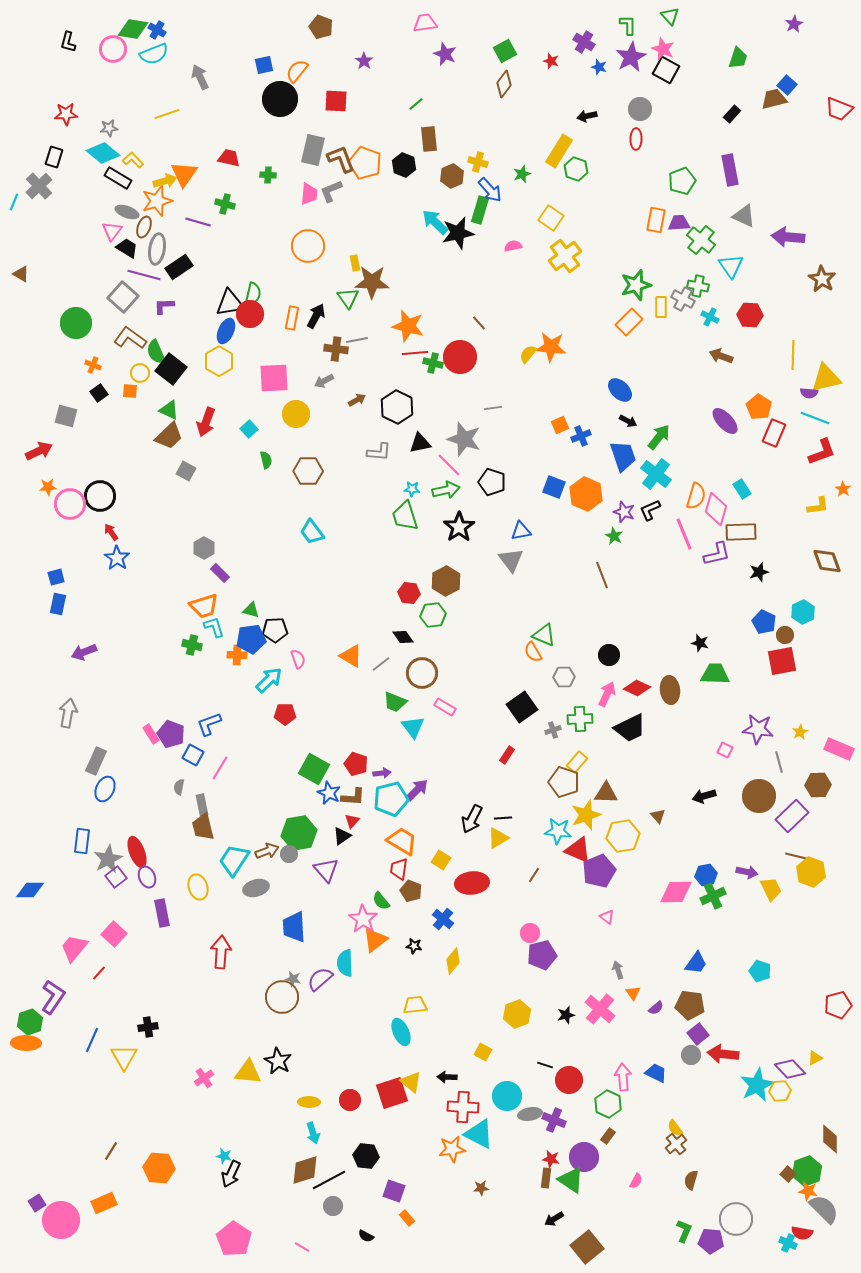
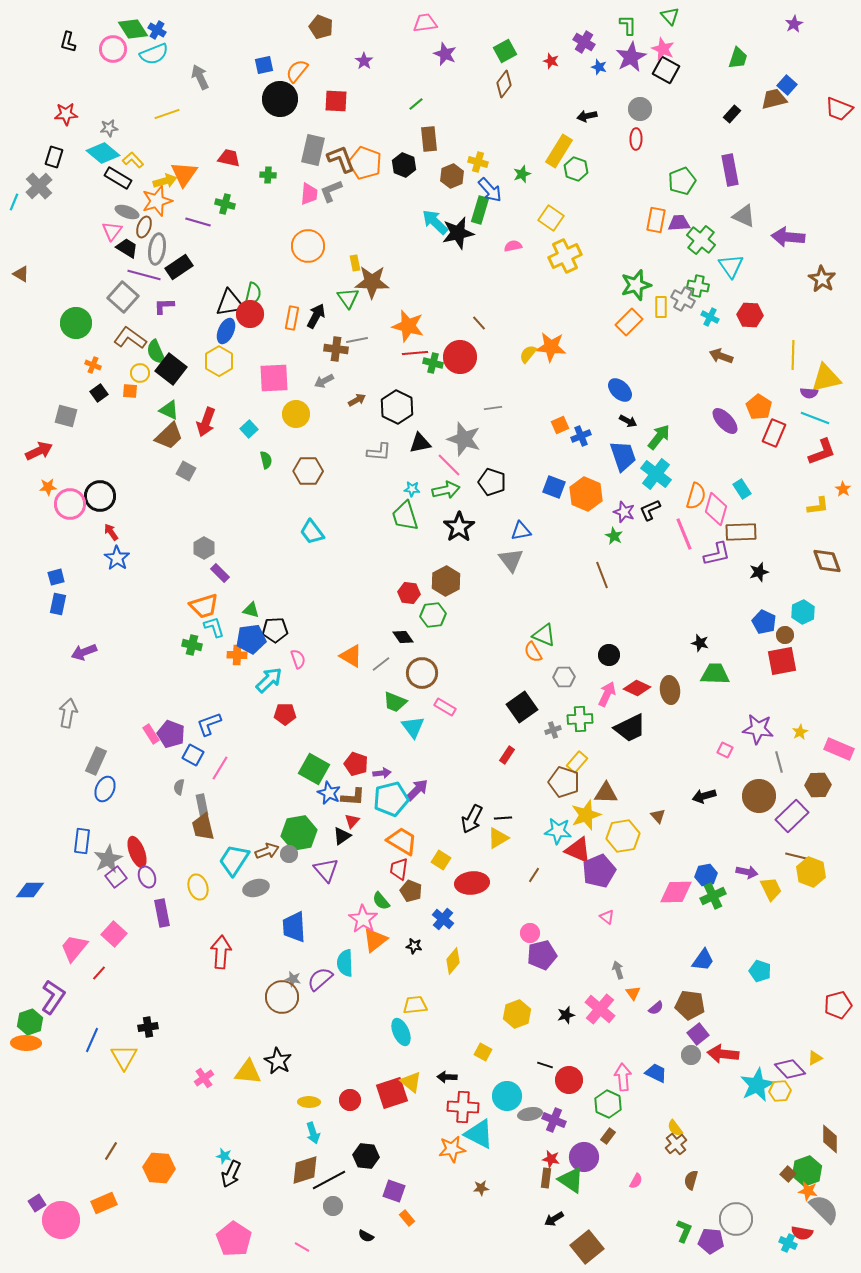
green diamond at (133, 29): rotated 48 degrees clockwise
yellow cross at (565, 256): rotated 12 degrees clockwise
blue trapezoid at (696, 963): moved 7 px right, 3 px up
